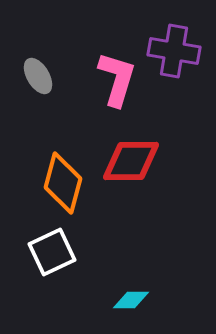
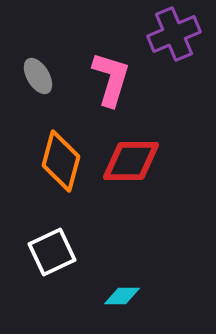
purple cross: moved 17 px up; rotated 33 degrees counterclockwise
pink L-shape: moved 6 px left
orange diamond: moved 2 px left, 22 px up
cyan diamond: moved 9 px left, 4 px up
